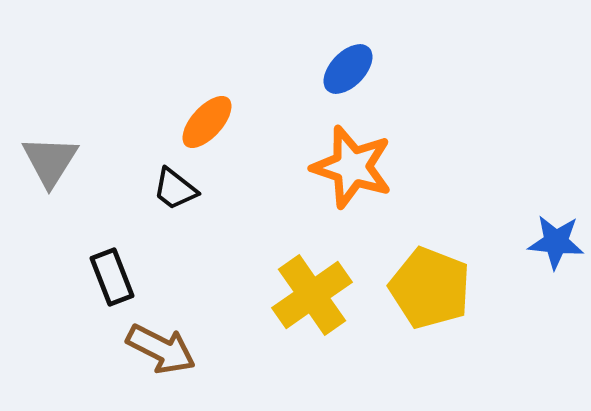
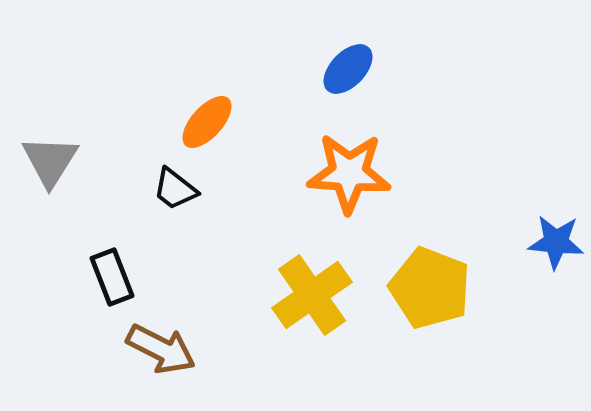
orange star: moved 3 px left, 6 px down; rotated 14 degrees counterclockwise
